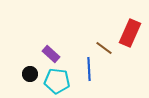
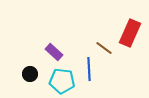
purple rectangle: moved 3 px right, 2 px up
cyan pentagon: moved 5 px right
